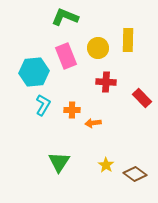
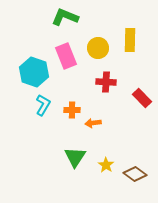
yellow rectangle: moved 2 px right
cyan hexagon: rotated 24 degrees clockwise
green triangle: moved 16 px right, 5 px up
